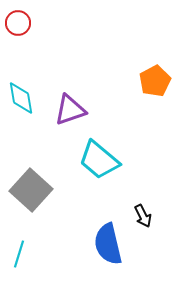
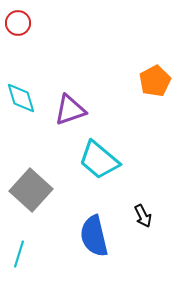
cyan diamond: rotated 8 degrees counterclockwise
blue semicircle: moved 14 px left, 8 px up
